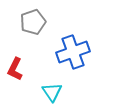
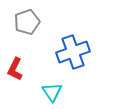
gray pentagon: moved 6 px left
